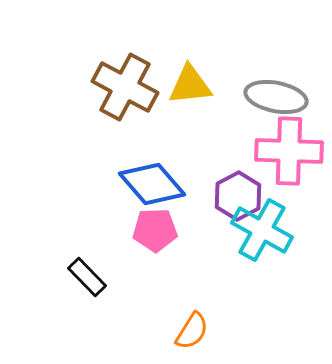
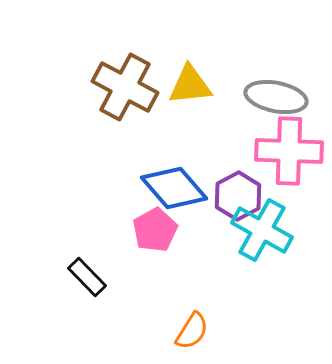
blue diamond: moved 22 px right, 4 px down
pink pentagon: rotated 27 degrees counterclockwise
